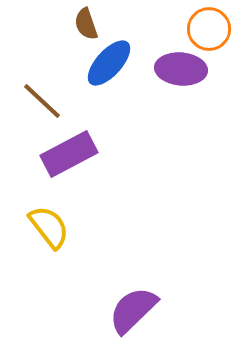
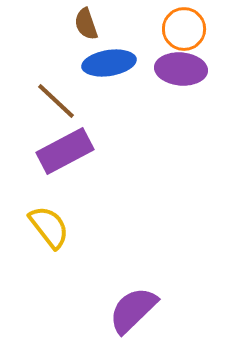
orange circle: moved 25 px left
blue ellipse: rotated 39 degrees clockwise
brown line: moved 14 px right
purple rectangle: moved 4 px left, 3 px up
